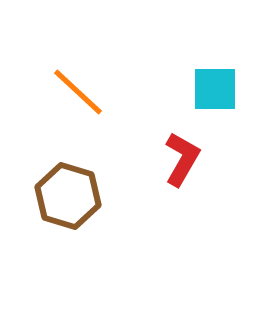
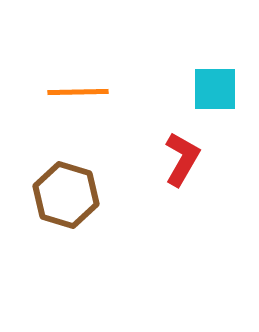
orange line: rotated 44 degrees counterclockwise
brown hexagon: moved 2 px left, 1 px up
